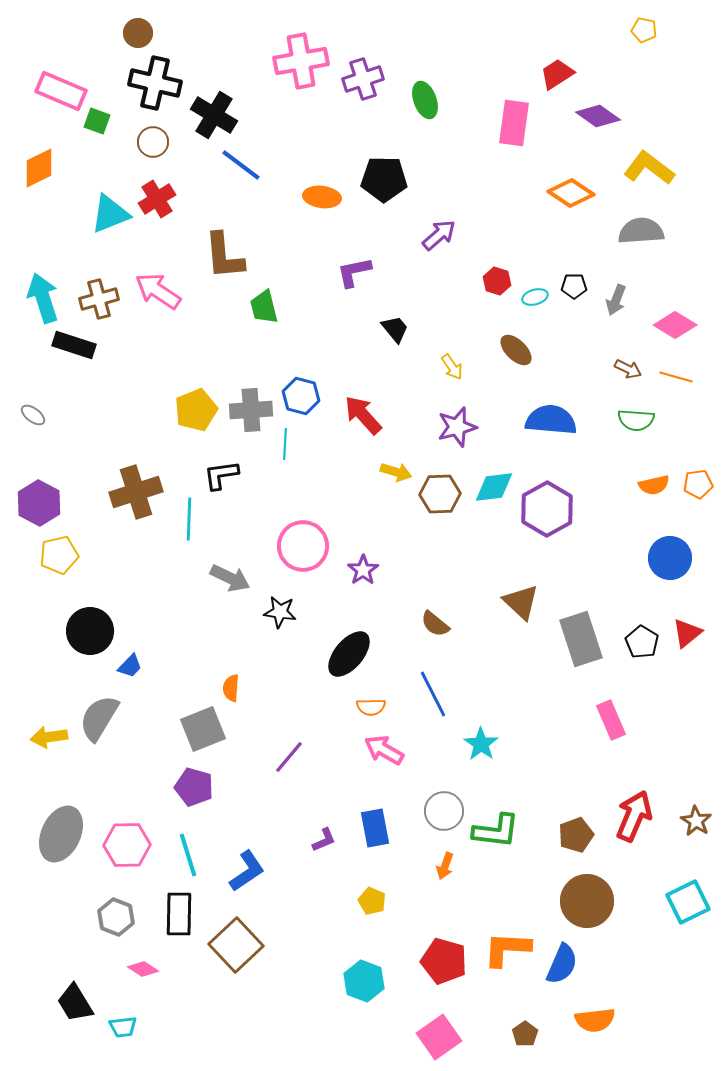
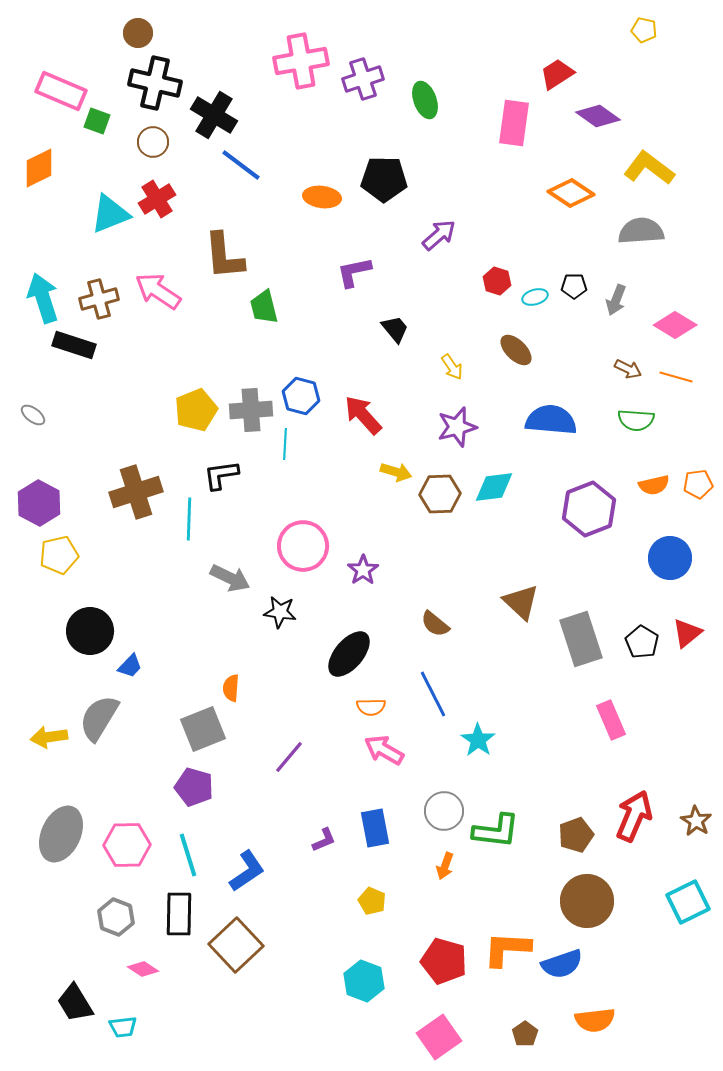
purple hexagon at (547, 509): moved 42 px right; rotated 8 degrees clockwise
cyan star at (481, 744): moved 3 px left, 4 px up
blue semicircle at (562, 964): rotated 48 degrees clockwise
